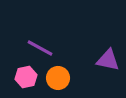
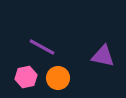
purple line: moved 2 px right, 1 px up
purple triangle: moved 5 px left, 4 px up
